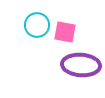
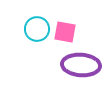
cyan circle: moved 4 px down
